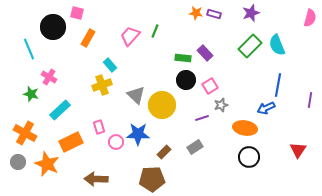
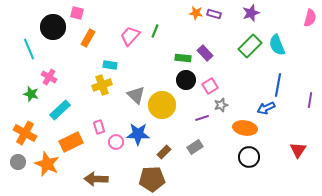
cyan rectangle at (110, 65): rotated 40 degrees counterclockwise
